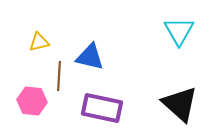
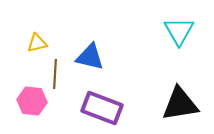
yellow triangle: moved 2 px left, 1 px down
brown line: moved 4 px left, 2 px up
black triangle: rotated 51 degrees counterclockwise
purple rectangle: rotated 9 degrees clockwise
